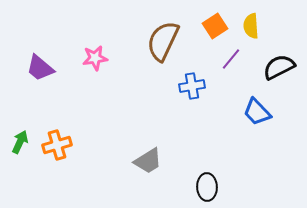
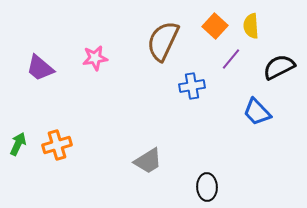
orange square: rotated 15 degrees counterclockwise
green arrow: moved 2 px left, 2 px down
